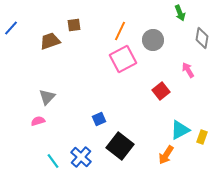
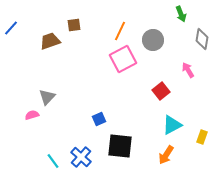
green arrow: moved 1 px right, 1 px down
gray diamond: moved 1 px down
pink semicircle: moved 6 px left, 6 px up
cyan triangle: moved 8 px left, 5 px up
black square: rotated 32 degrees counterclockwise
